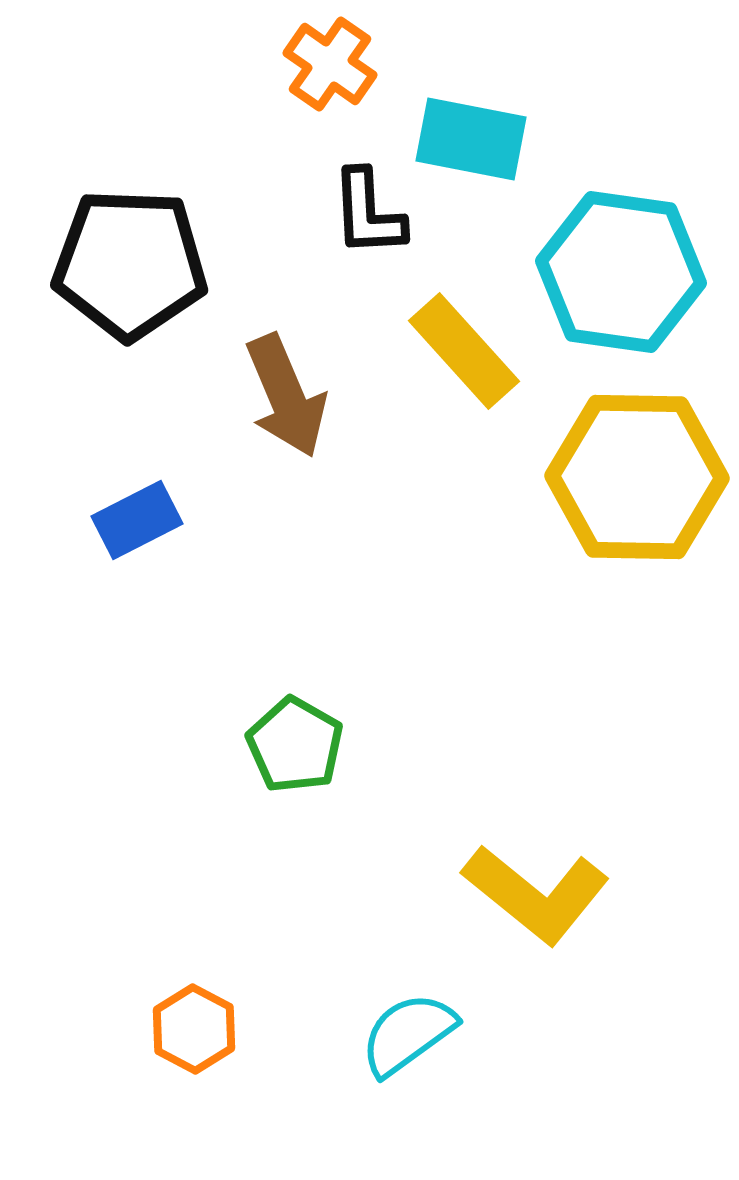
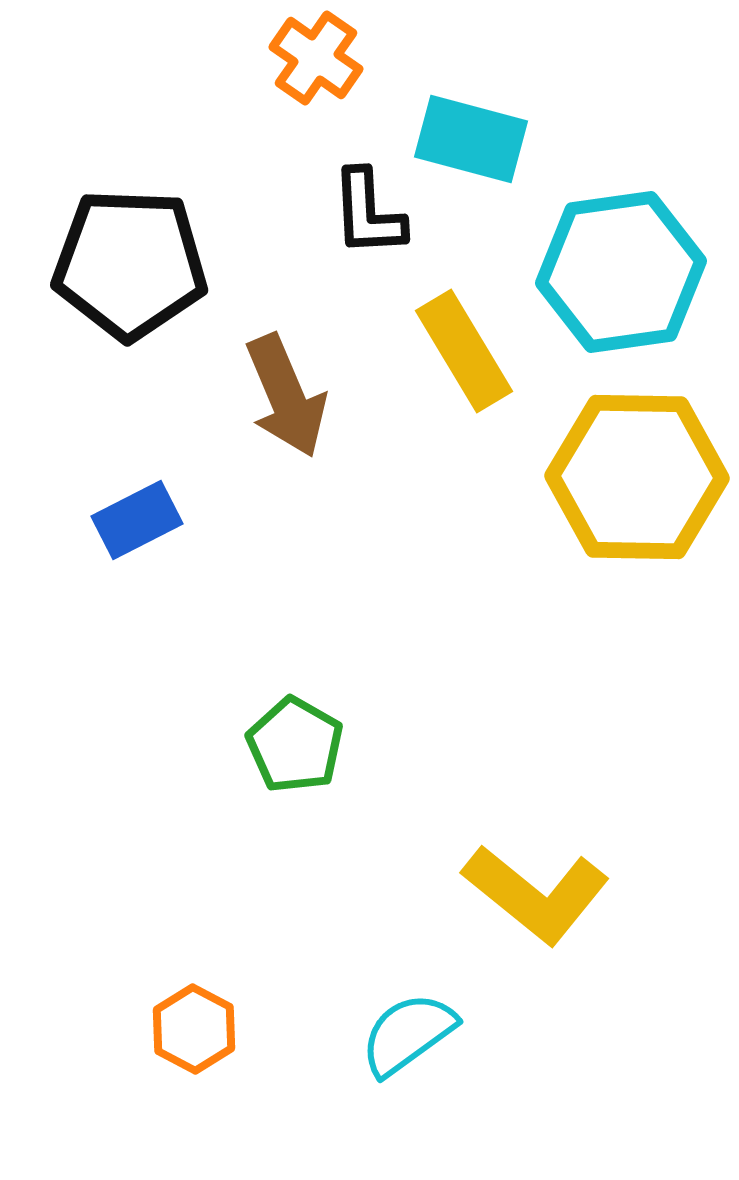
orange cross: moved 14 px left, 6 px up
cyan rectangle: rotated 4 degrees clockwise
cyan hexagon: rotated 16 degrees counterclockwise
yellow rectangle: rotated 11 degrees clockwise
